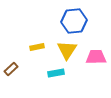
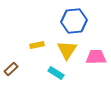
yellow rectangle: moved 2 px up
cyan rectangle: rotated 42 degrees clockwise
